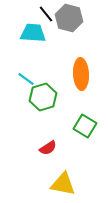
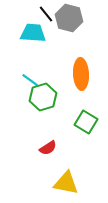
cyan line: moved 4 px right, 1 px down
green square: moved 1 px right, 4 px up
yellow triangle: moved 3 px right, 1 px up
